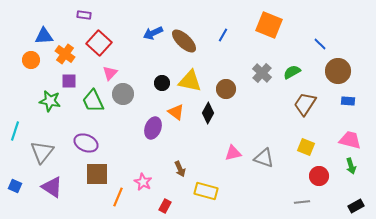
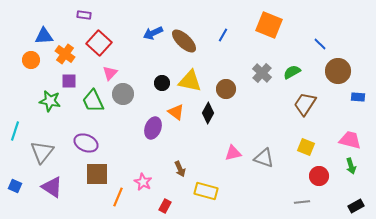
blue rectangle at (348, 101): moved 10 px right, 4 px up
